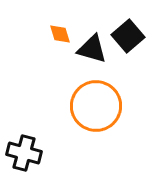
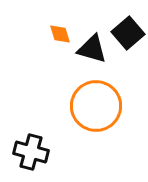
black square: moved 3 px up
black cross: moved 7 px right, 1 px up
